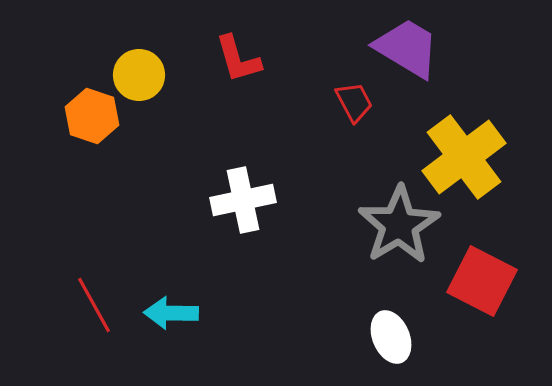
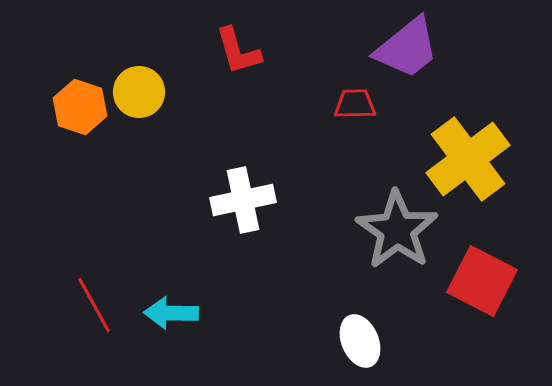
purple trapezoid: rotated 110 degrees clockwise
red L-shape: moved 8 px up
yellow circle: moved 17 px down
red trapezoid: moved 1 px right, 2 px down; rotated 63 degrees counterclockwise
orange hexagon: moved 12 px left, 9 px up
yellow cross: moved 4 px right, 2 px down
gray star: moved 2 px left, 5 px down; rotated 6 degrees counterclockwise
white ellipse: moved 31 px left, 4 px down
